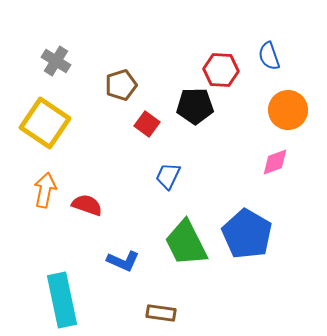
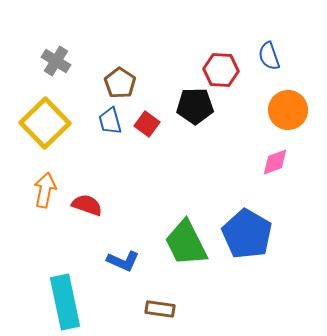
brown pentagon: moved 1 px left, 2 px up; rotated 20 degrees counterclockwise
yellow square: rotated 12 degrees clockwise
blue trapezoid: moved 58 px left, 55 px up; rotated 40 degrees counterclockwise
cyan rectangle: moved 3 px right, 2 px down
brown rectangle: moved 1 px left, 4 px up
